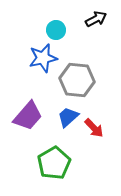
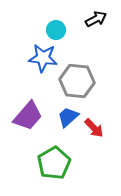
blue star: rotated 20 degrees clockwise
gray hexagon: moved 1 px down
